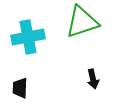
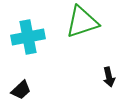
black arrow: moved 16 px right, 2 px up
black trapezoid: moved 1 px right, 2 px down; rotated 135 degrees counterclockwise
